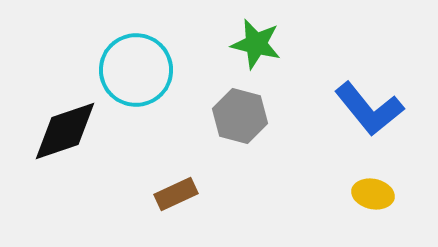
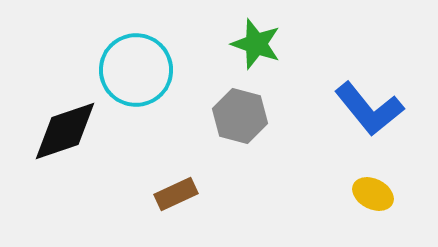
green star: rotated 6 degrees clockwise
yellow ellipse: rotated 15 degrees clockwise
